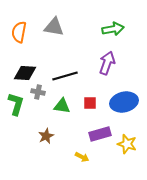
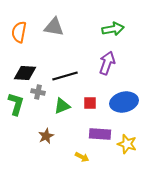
green triangle: rotated 30 degrees counterclockwise
purple rectangle: rotated 20 degrees clockwise
